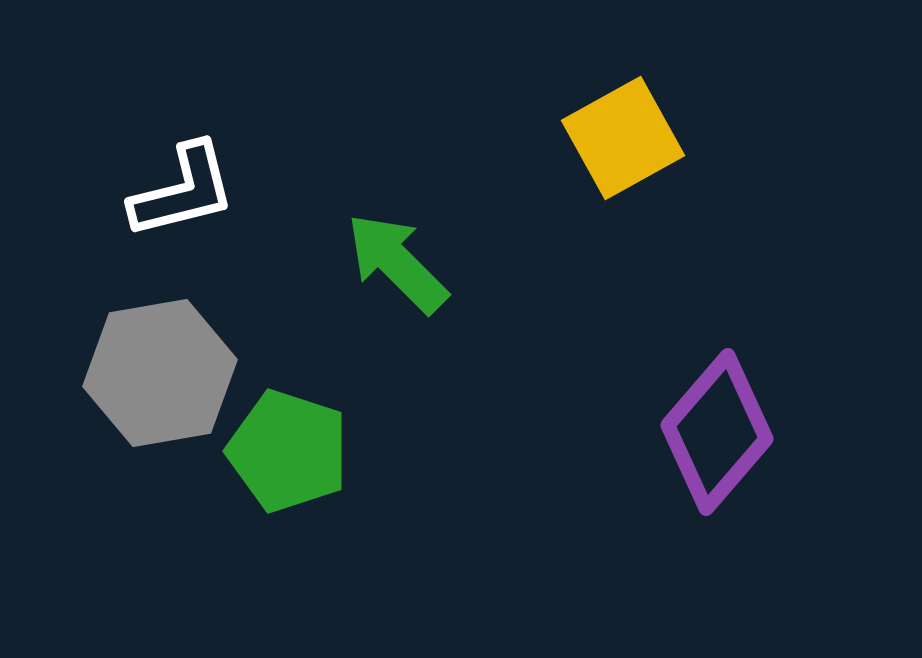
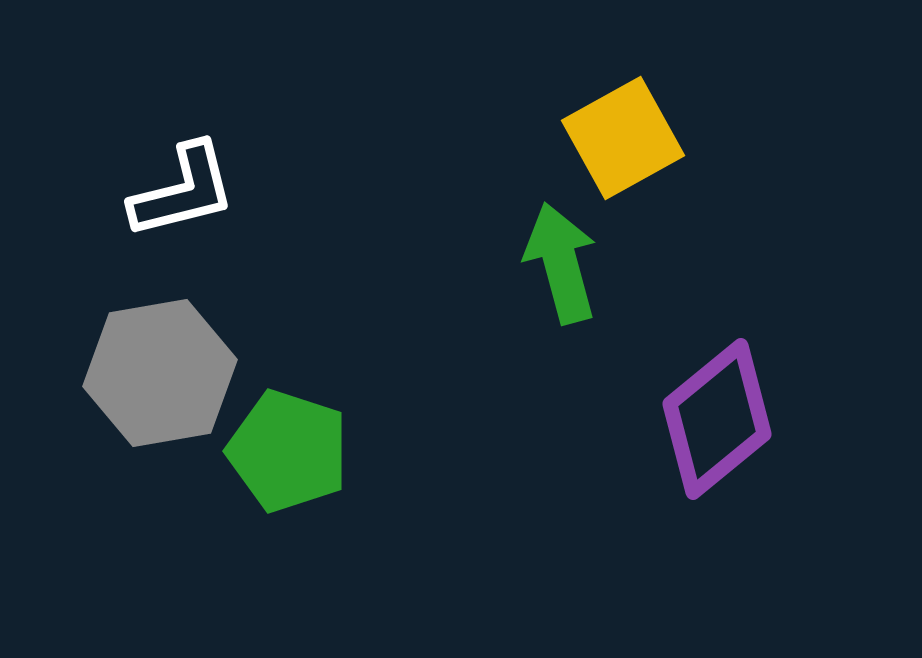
green arrow: moved 164 px right; rotated 30 degrees clockwise
purple diamond: moved 13 px up; rotated 10 degrees clockwise
